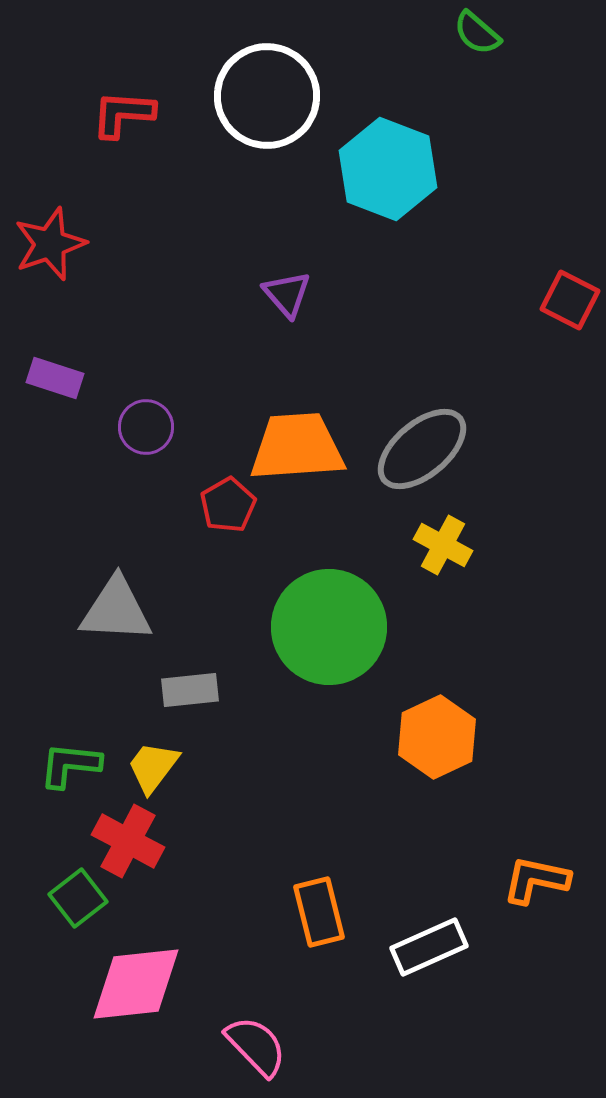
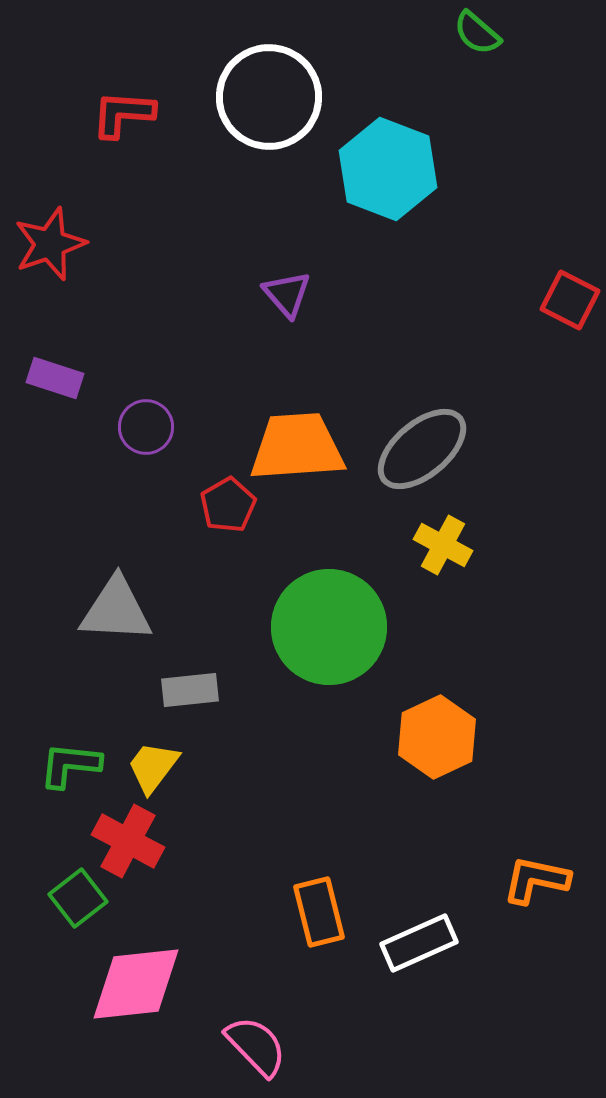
white circle: moved 2 px right, 1 px down
white rectangle: moved 10 px left, 4 px up
